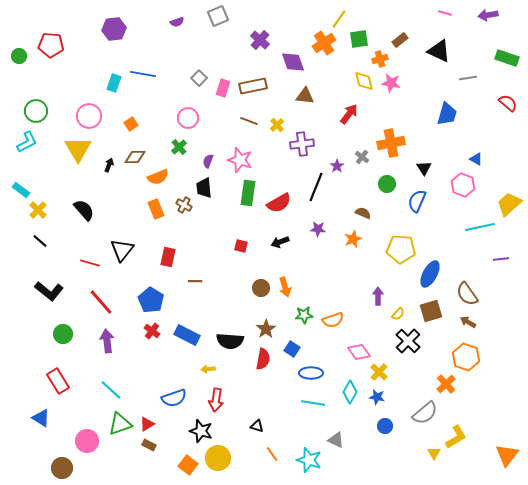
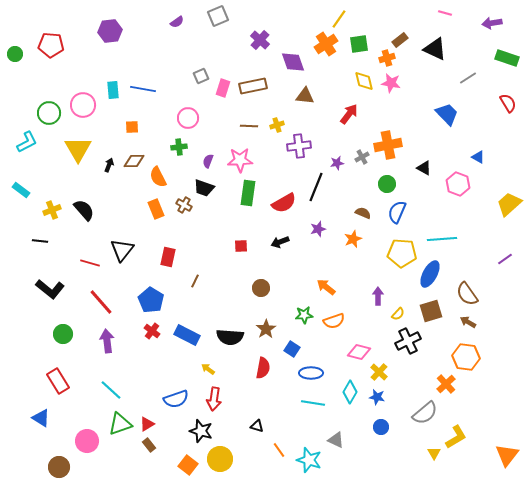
purple arrow at (488, 15): moved 4 px right, 8 px down
purple semicircle at (177, 22): rotated 16 degrees counterclockwise
purple hexagon at (114, 29): moved 4 px left, 2 px down
green square at (359, 39): moved 5 px down
orange cross at (324, 43): moved 2 px right, 1 px down
black triangle at (439, 51): moved 4 px left, 2 px up
green circle at (19, 56): moved 4 px left, 2 px up
orange cross at (380, 59): moved 7 px right, 1 px up
blue line at (143, 74): moved 15 px down
gray square at (199, 78): moved 2 px right, 2 px up; rotated 21 degrees clockwise
gray line at (468, 78): rotated 24 degrees counterclockwise
cyan rectangle at (114, 83): moved 1 px left, 7 px down; rotated 24 degrees counterclockwise
red semicircle at (508, 103): rotated 18 degrees clockwise
green circle at (36, 111): moved 13 px right, 2 px down
blue trapezoid at (447, 114): rotated 60 degrees counterclockwise
pink circle at (89, 116): moved 6 px left, 11 px up
brown line at (249, 121): moved 5 px down; rotated 18 degrees counterclockwise
orange square at (131, 124): moved 1 px right, 3 px down; rotated 32 degrees clockwise
yellow cross at (277, 125): rotated 24 degrees clockwise
orange cross at (391, 143): moved 3 px left, 2 px down
purple cross at (302, 144): moved 3 px left, 2 px down
green cross at (179, 147): rotated 35 degrees clockwise
brown diamond at (135, 157): moved 1 px left, 4 px down
gray cross at (362, 157): rotated 24 degrees clockwise
blue triangle at (476, 159): moved 2 px right, 2 px up
pink star at (240, 160): rotated 20 degrees counterclockwise
purple star at (337, 166): moved 3 px up; rotated 24 degrees clockwise
black triangle at (424, 168): rotated 28 degrees counterclockwise
orange semicircle at (158, 177): rotated 85 degrees clockwise
pink hexagon at (463, 185): moved 5 px left, 1 px up
black trapezoid at (204, 188): rotated 65 degrees counterclockwise
blue semicircle at (417, 201): moved 20 px left, 11 px down
red semicircle at (279, 203): moved 5 px right
yellow cross at (38, 210): moved 14 px right; rotated 24 degrees clockwise
cyan line at (480, 227): moved 38 px left, 12 px down; rotated 8 degrees clockwise
purple star at (318, 229): rotated 21 degrees counterclockwise
black line at (40, 241): rotated 35 degrees counterclockwise
red square at (241, 246): rotated 16 degrees counterclockwise
yellow pentagon at (401, 249): moved 1 px right, 4 px down
purple line at (501, 259): moved 4 px right; rotated 28 degrees counterclockwise
brown line at (195, 281): rotated 64 degrees counterclockwise
orange arrow at (285, 287): moved 41 px right; rotated 144 degrees clockwise
black L-shape at (49, 291): moved 1 px right, 2 px up
orange semicircle at (333, 320): moved 1 px right, 1 px down
black semicircle at (230, 341): moved 4 px up
black cross at (408, 341): rotated 20 degrees clockwise
pink diamond at (359, 352): rotated 40 degrees counterclockwise
orange hexagon at (466, 357): rotated 12 degrees counterclockwise
red semicircle at (263, 359): moved 9 px down
yellow arrow at (208, 369): rotated 40 degrees clockwise
blue semicircle at (174, 398): moved 2 px right, 1 px down
red arrow at (216, 400): moved 2 px left, 1 px up
blue circle at (385, 426): moved 4 px left, 1 px down
brown rectangle at (149, 445): rotated 24 degrees clockwise
orange line at (272, 454): moved 7 px right, 4 px up
yellow circle at (218, 458): moved 2 px right, 1 px down
brown circle at (62, 468): moved 3 px left, 1 px up
